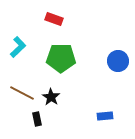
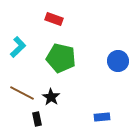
green pentagon: rotated 12 degrees clockwise
blue rectangle: moved 3 px left, 1 px down
